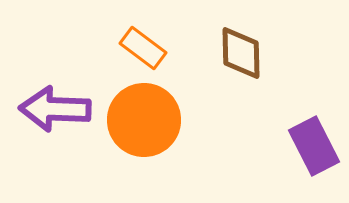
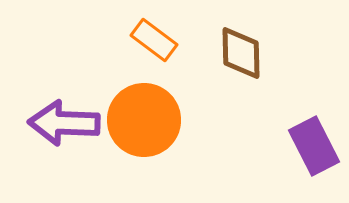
orange rectangle: moved 11 px right, 8 px up
purple arrow: moved 9 px right, 14 px down
